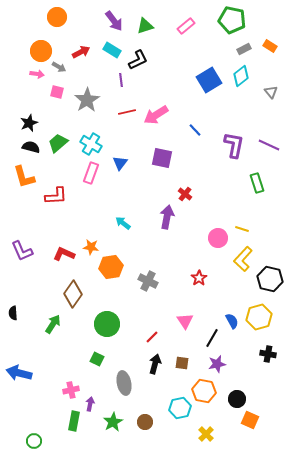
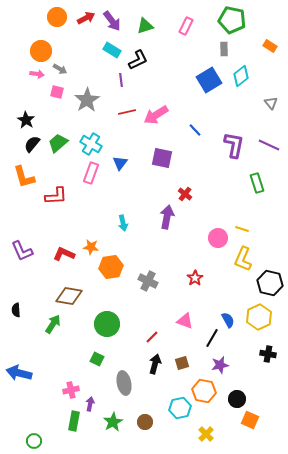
purple arrow at (114, 21): moved 2 px left
pink rectangle at (186, 26): rotated 24 degrees counterclockwise
gray rectangle at (244, 49): moved 20 px left; rotated 64 degrees counterclockwise
red arrow at (81, 52): moved 5 px right, 34 px up
gray arrow at (59, 67): moved 1 px right, 2 px down
gray triangle at (271, 92): moved 11 px down
black star at (29, 123): moved 3 px left, 3 px up; rotated 18 degrees counterclockwise
black semicircle at (31, 147): moved 1 px right, 3 px up; rotated 66 degrees counterclockwise
cyan arrow at (123, 223): rotated 140 degrees counterclockwise
yellow L-shape at (243, 259): rotated 20 degrees counterclockwise
red star at (199, 278): moved 4 px left
black hexagon at (270, 279): moved 4 px down
brown diamond at (73, 294): moved 4 px left, 2 px down; rotated 64 degrees clockwise
black semicircle at (13, 313): moved 3 px right, 3 px up
yellow hexagon at (259, 317): rotated 10 degrees counterclockwise
pink triangle at (185, 321): rotated 36 degrees counterclockwise
blue semicircle at (232, 321): moved 4 px left, 1 px up
brown square at (182, 363): rotated 24 degrees counterclockwise
purple star at (217, 364): moved 3 px right, 1 px down
